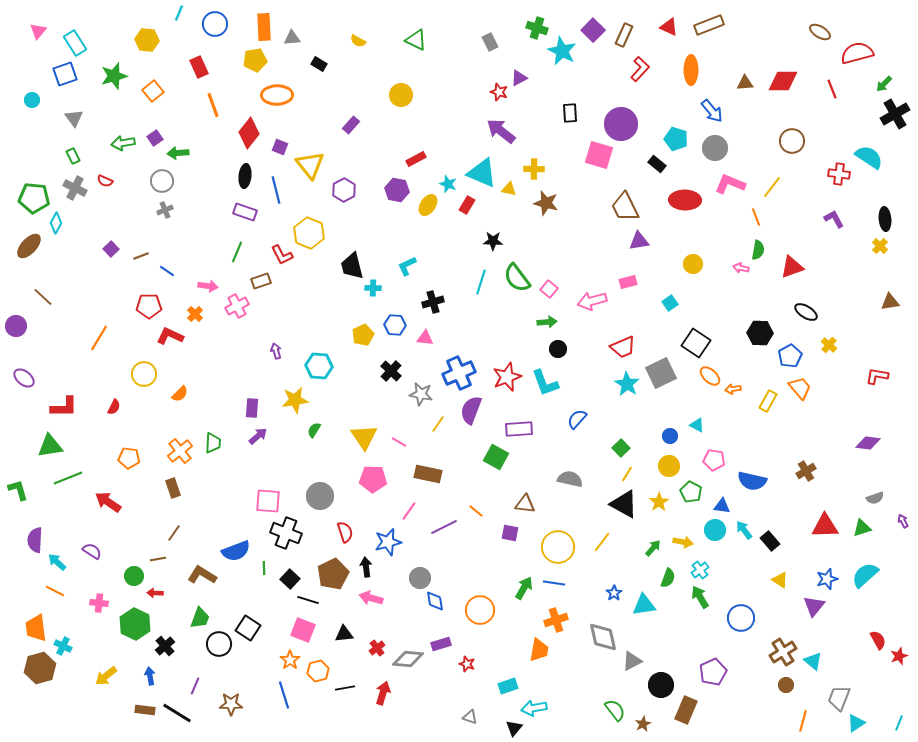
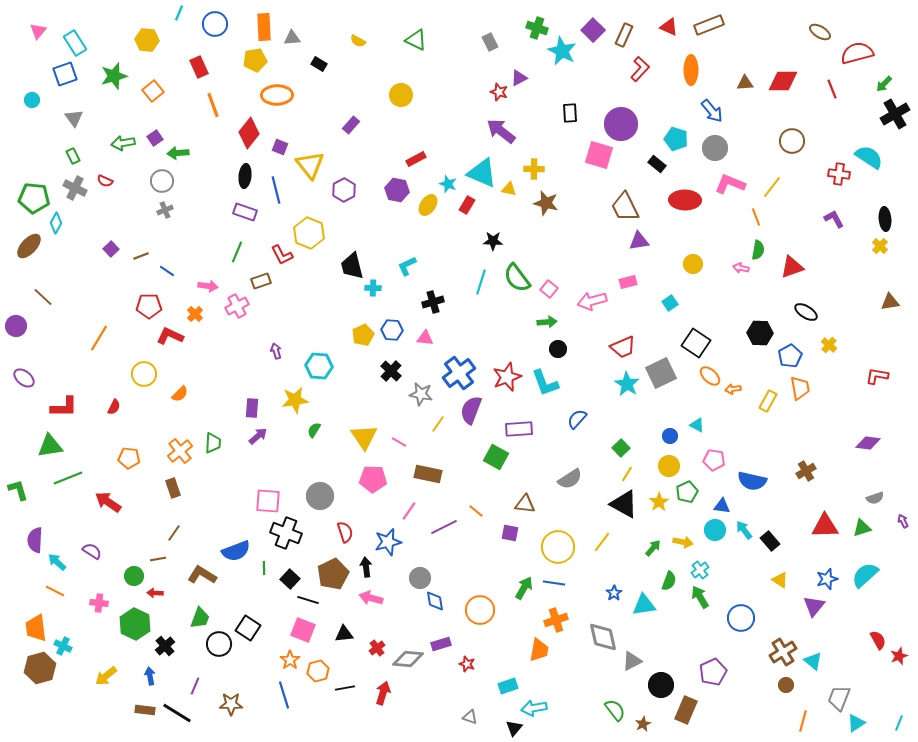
blue hexagon at (395, 325): moved 3 px left, 5 px down
blue cross at (459, 373): rotated 12 degrees counterclockwise
orange trapezoid at (800, 388): rotated 30 degrees clockwise
gray semicircle at (570, 479): rotated 135 degrees clockwise
green pentagon at (691, 492): moved 4 px left; rotated 20 degrees clockwise
green semicircle at (668, 578): moved 1 px right, 3 px down
